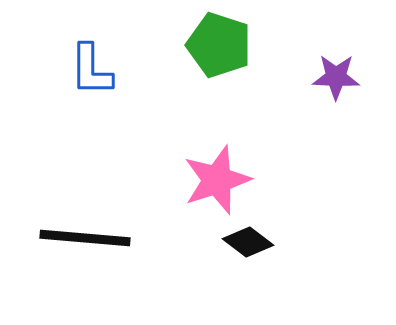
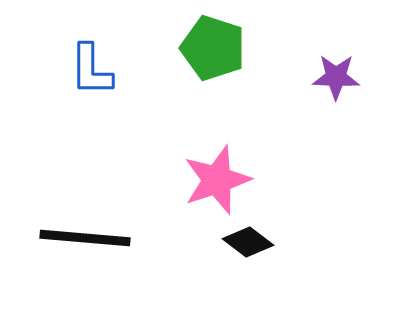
green pentagon: moved 6 px left, 3 px down
